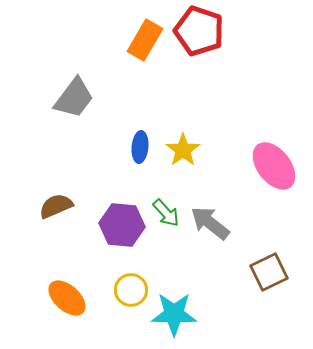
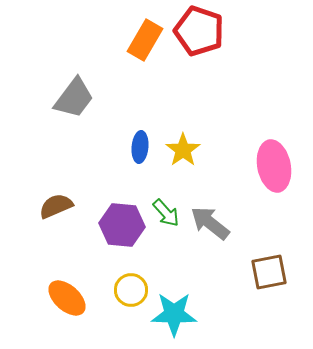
pink ellipse: rotated 27 degrees clockwise
brown square: rotated 15 degrees clockwise
